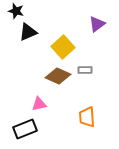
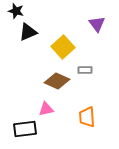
purple triangle: rotated 30 degrees counterclockwise
brown diamond: moved 1 px left, 5 px down
pink triangle: moved 7 px right, 5 px down
black rectangle: rotated 15 degrees clockwise
